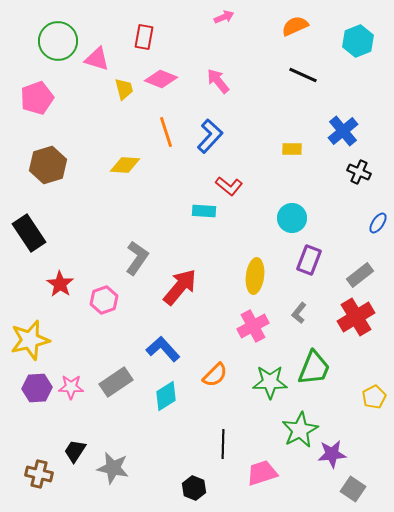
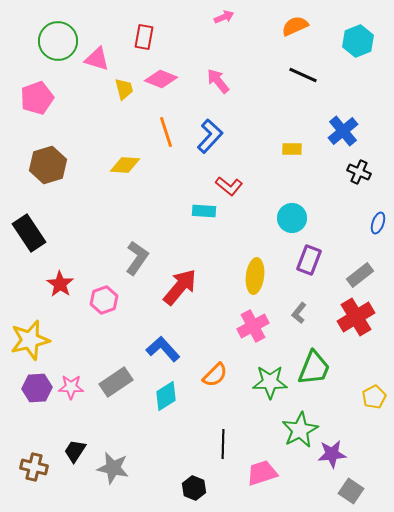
blue ellipse at (378, 223): rotated 15 degrees counterclockwise
brown cross at (39, 474): moved 5 px left, 7 px up
gray square at (353, 489): moved 2 px left, 2 px down
